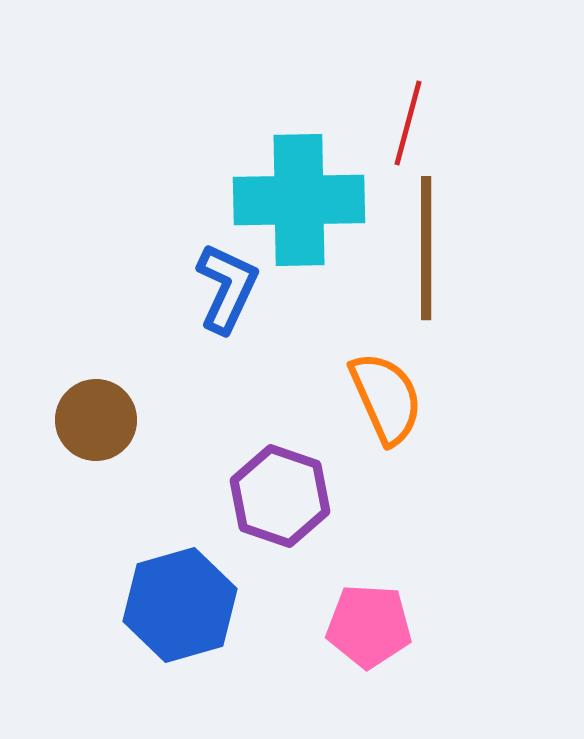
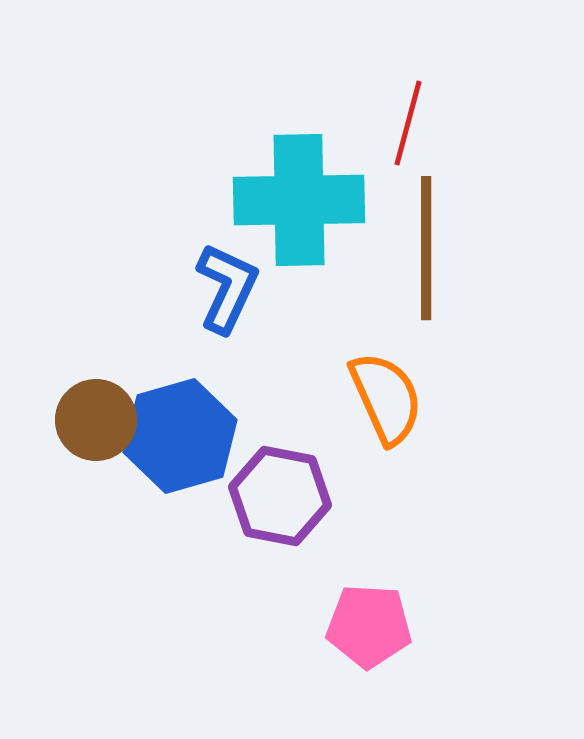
purple hexagon: rotated 8 degrees counterclockwise
blue hexagon: moved 169 px up
